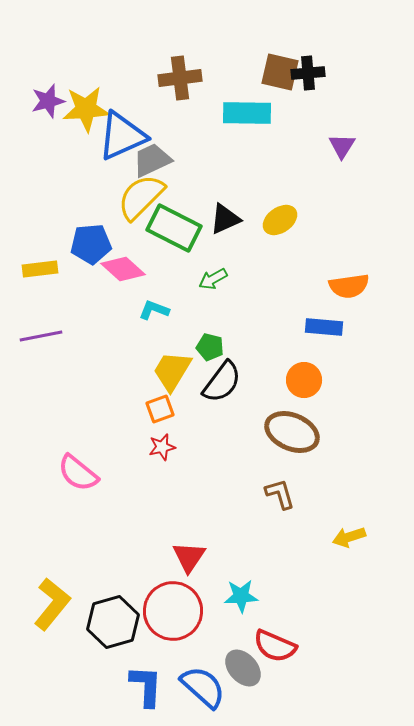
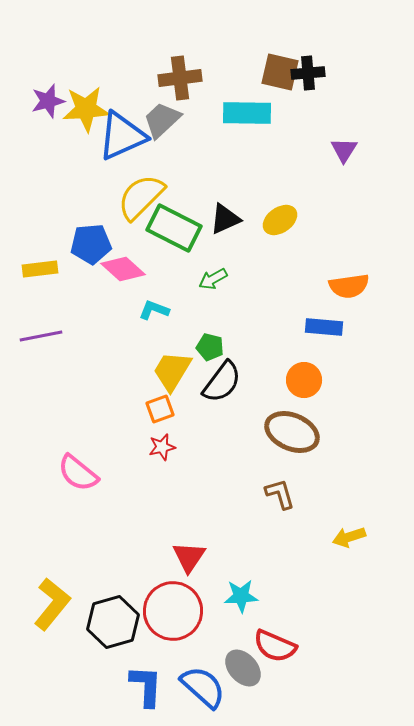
purple triangle: moved 2 px right, 4 px down
gray trapezoid: moved 10 px right, 40 px up; rotated 18 degrees counterclockwise
